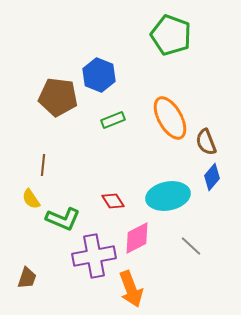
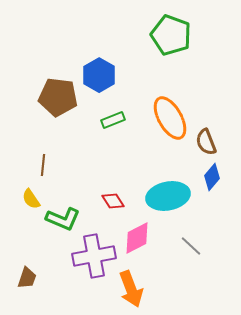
blue hexagon: rotated 8 degrees clockwise
